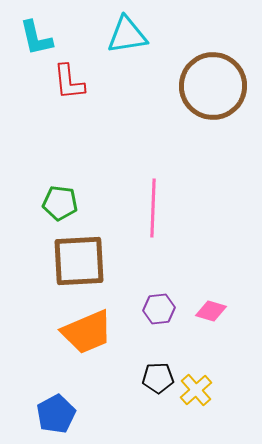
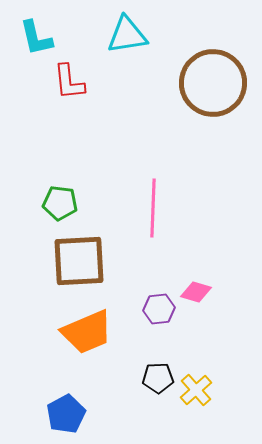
brown circle: moved 3 px up
pink diamond: moved 15 px left, 19 px up
blue pentagon: moved 10 px right
